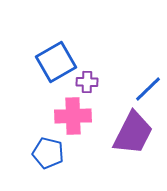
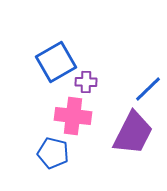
purple cross: moved 1 px left
pink cross: rotated 9 degrees clockwise
blue pentagon: moved 5 px right
